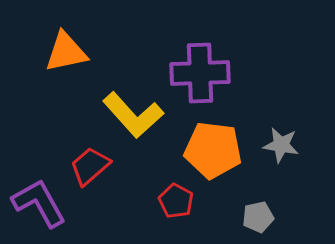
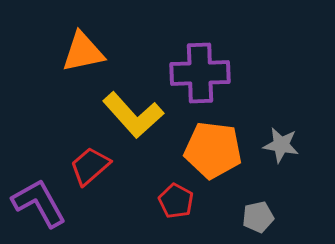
orange triangle: moved 17 px right
